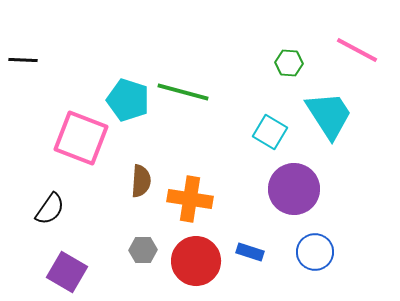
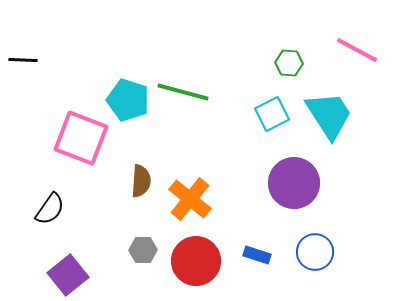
cyan square: moved 2 px right, 18 px up; rotated 32 degrees clockwise
purple circle: moved 6 px up
orange cross: rotated 30 degrees clockwise
blue rectangle: moved 7 px right, 3 px down
purple square: moved 1 px right, 3 px down; rotated 21 degrees clockwise
